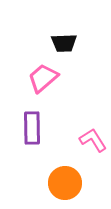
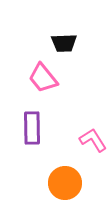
pink trapezoid: rotated 88 degrees counterclockwise
